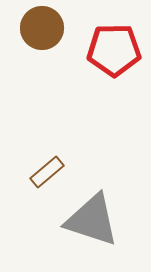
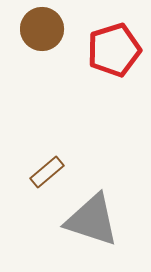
brown circle: moved 1 px down
red pentagon: rotated 16 degrees counterclockwise
